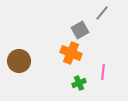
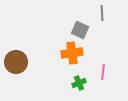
gray line: rotated 42 degrees counterclockwise
gray square: rotated 36 degrees counterclockwise
orange cross: moved 1 px right; rotated 30 degrees counterclockwise
brown circle: moved 3 px left, 1 px down
